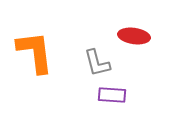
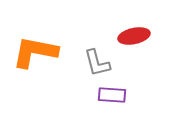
red ellipse: rotated 20 degrees counterclockwise
orange L-shape: rotated 72 degrees counterclockwise
